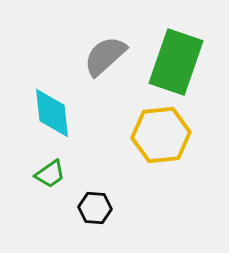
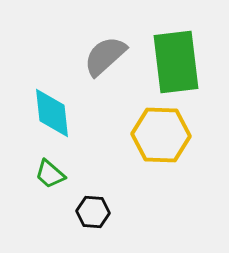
green rectangle: rotated 26 degrees counterclockwise
yellow hexagon: rotated 8 degrees clockwise
green trapezoid: rotated 76 degrees clockwise
black hexagon: moved 2 px left, 4 px down
